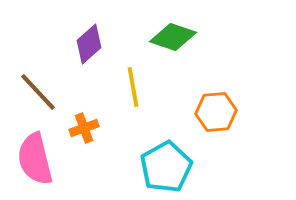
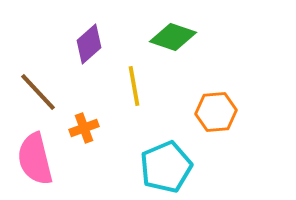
yellow line: moved 1 px right, 1 px up
cyan pentagon: rotated 6 degrees clockwise
